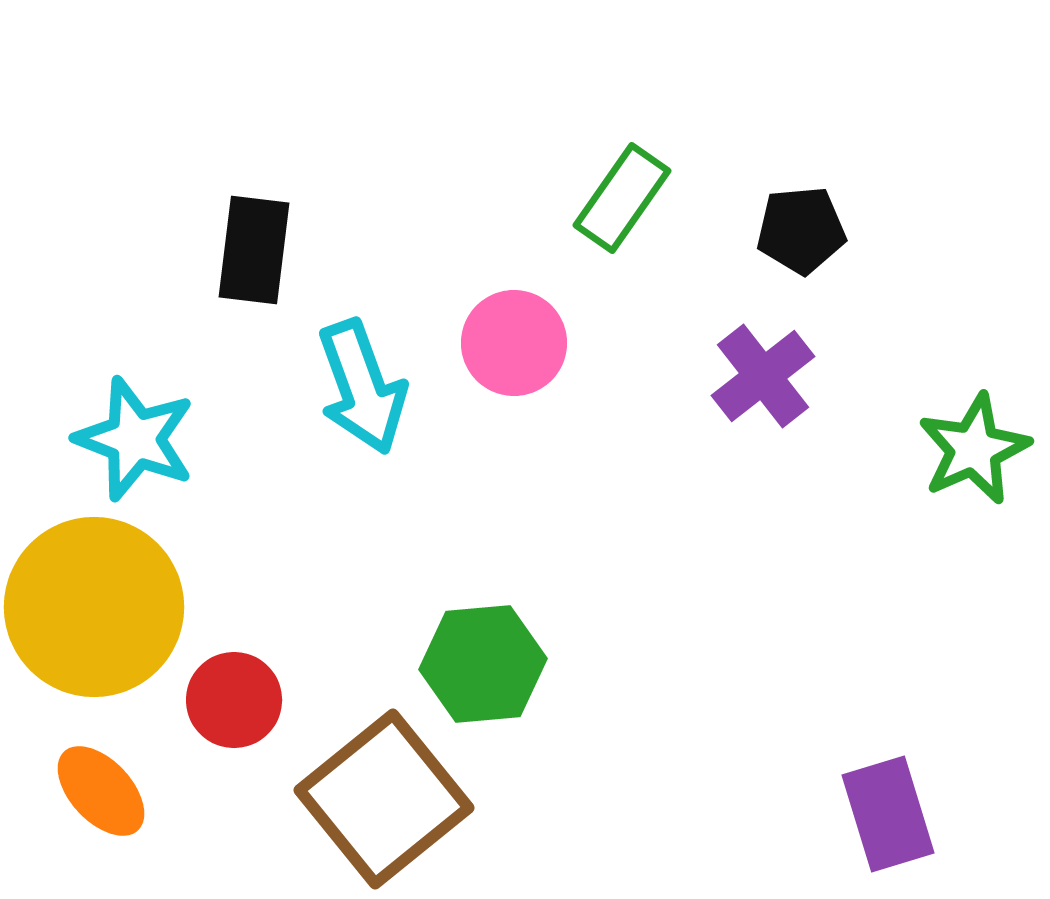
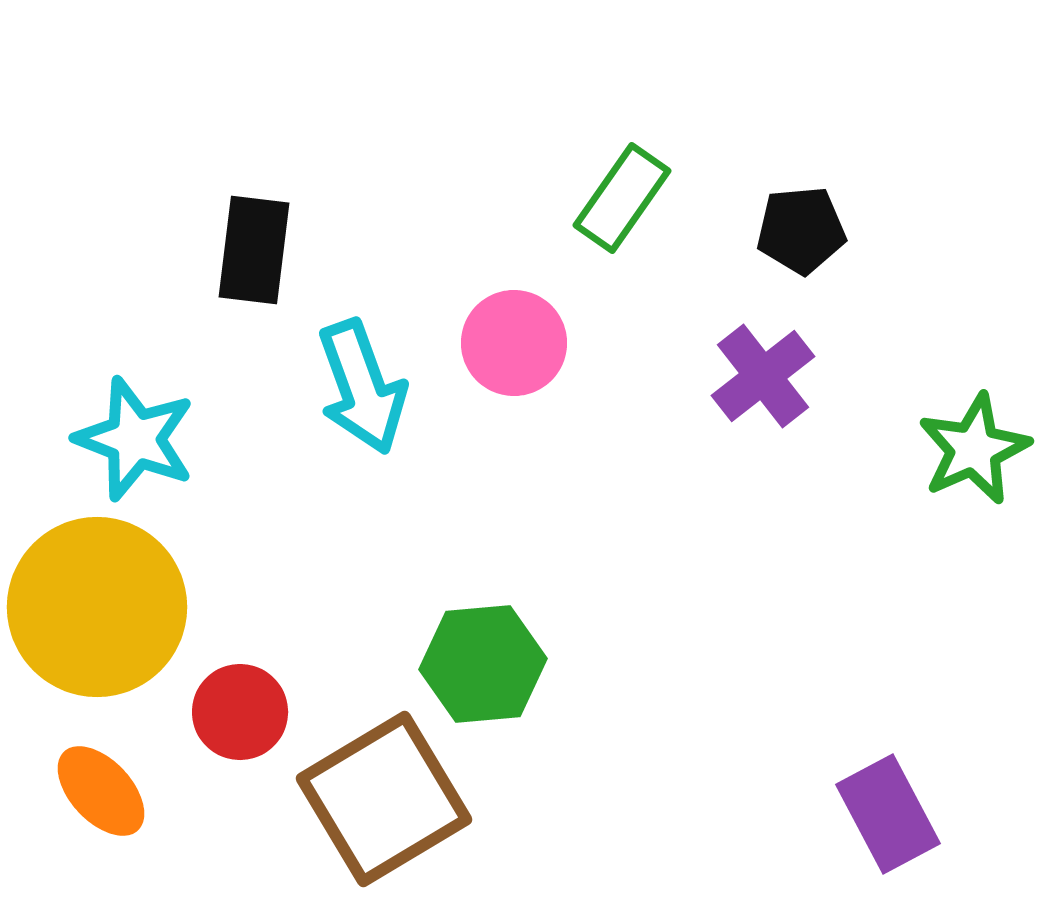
yellow circle: moved 3 px right
red circle: moved 6 px right, 12 px down
brown square: rotated 8 degrees clockwise
purple rectangle: rotated 11 degrees counterclockwise
